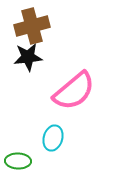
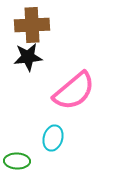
brown cross: moved 1 px up; rotated 12 degrees clockwise
green ellipse: moved 1 px left
